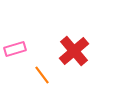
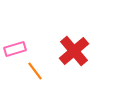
orange line: moved 7 px left, 4 px up
